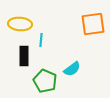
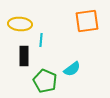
orange square: moved 6 px left, 3 px up
